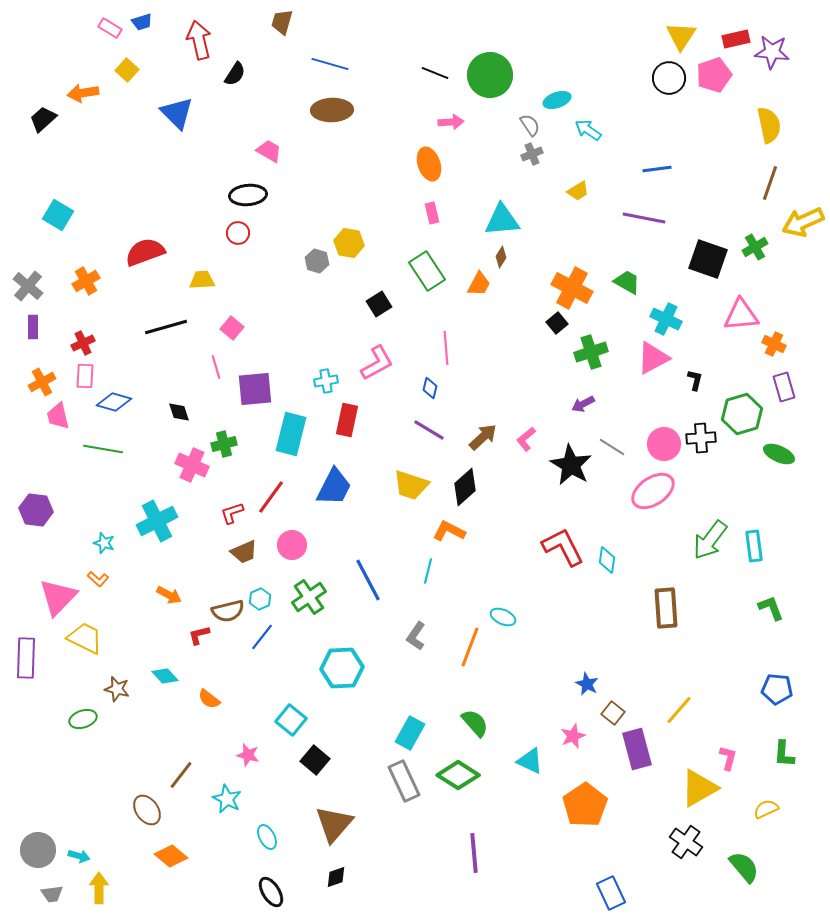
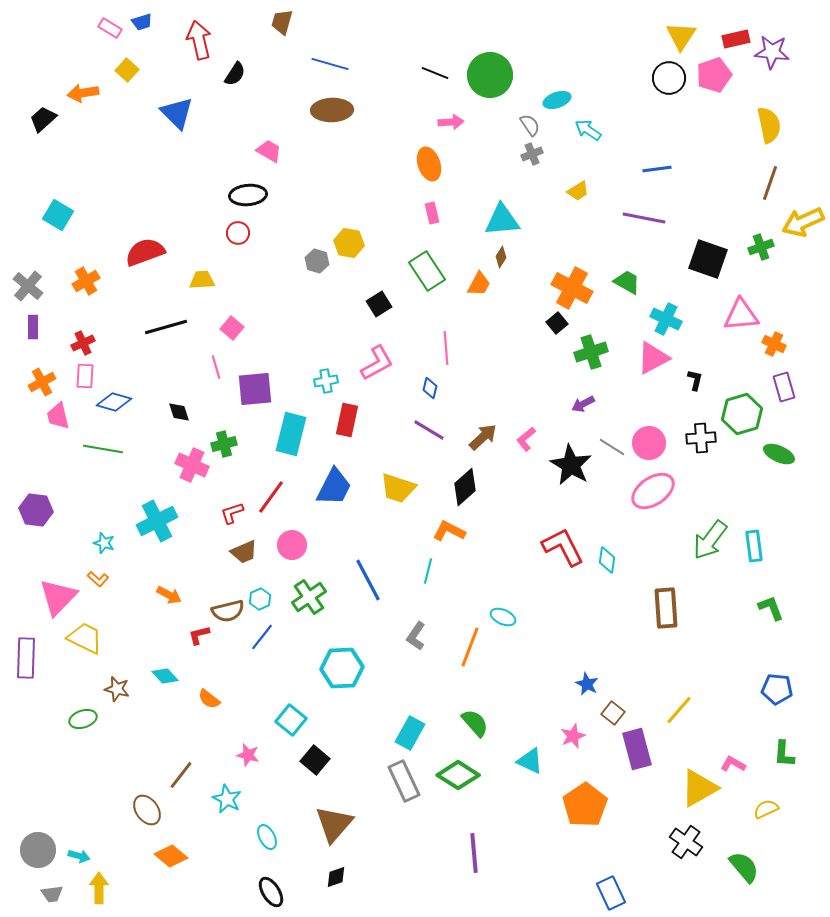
green cross at (755, 247): moved 6 px right; rotated 10 degrees clockwise
pink circle at (664, 444): moved 15 px left, 1 px up
yellow trapezoid at (411, 485): moved 13 px left, 3 px down
pink L-shape at (728, 758): moved 5 px right, 6 px down; rotated 75 degrees counterclockwise
